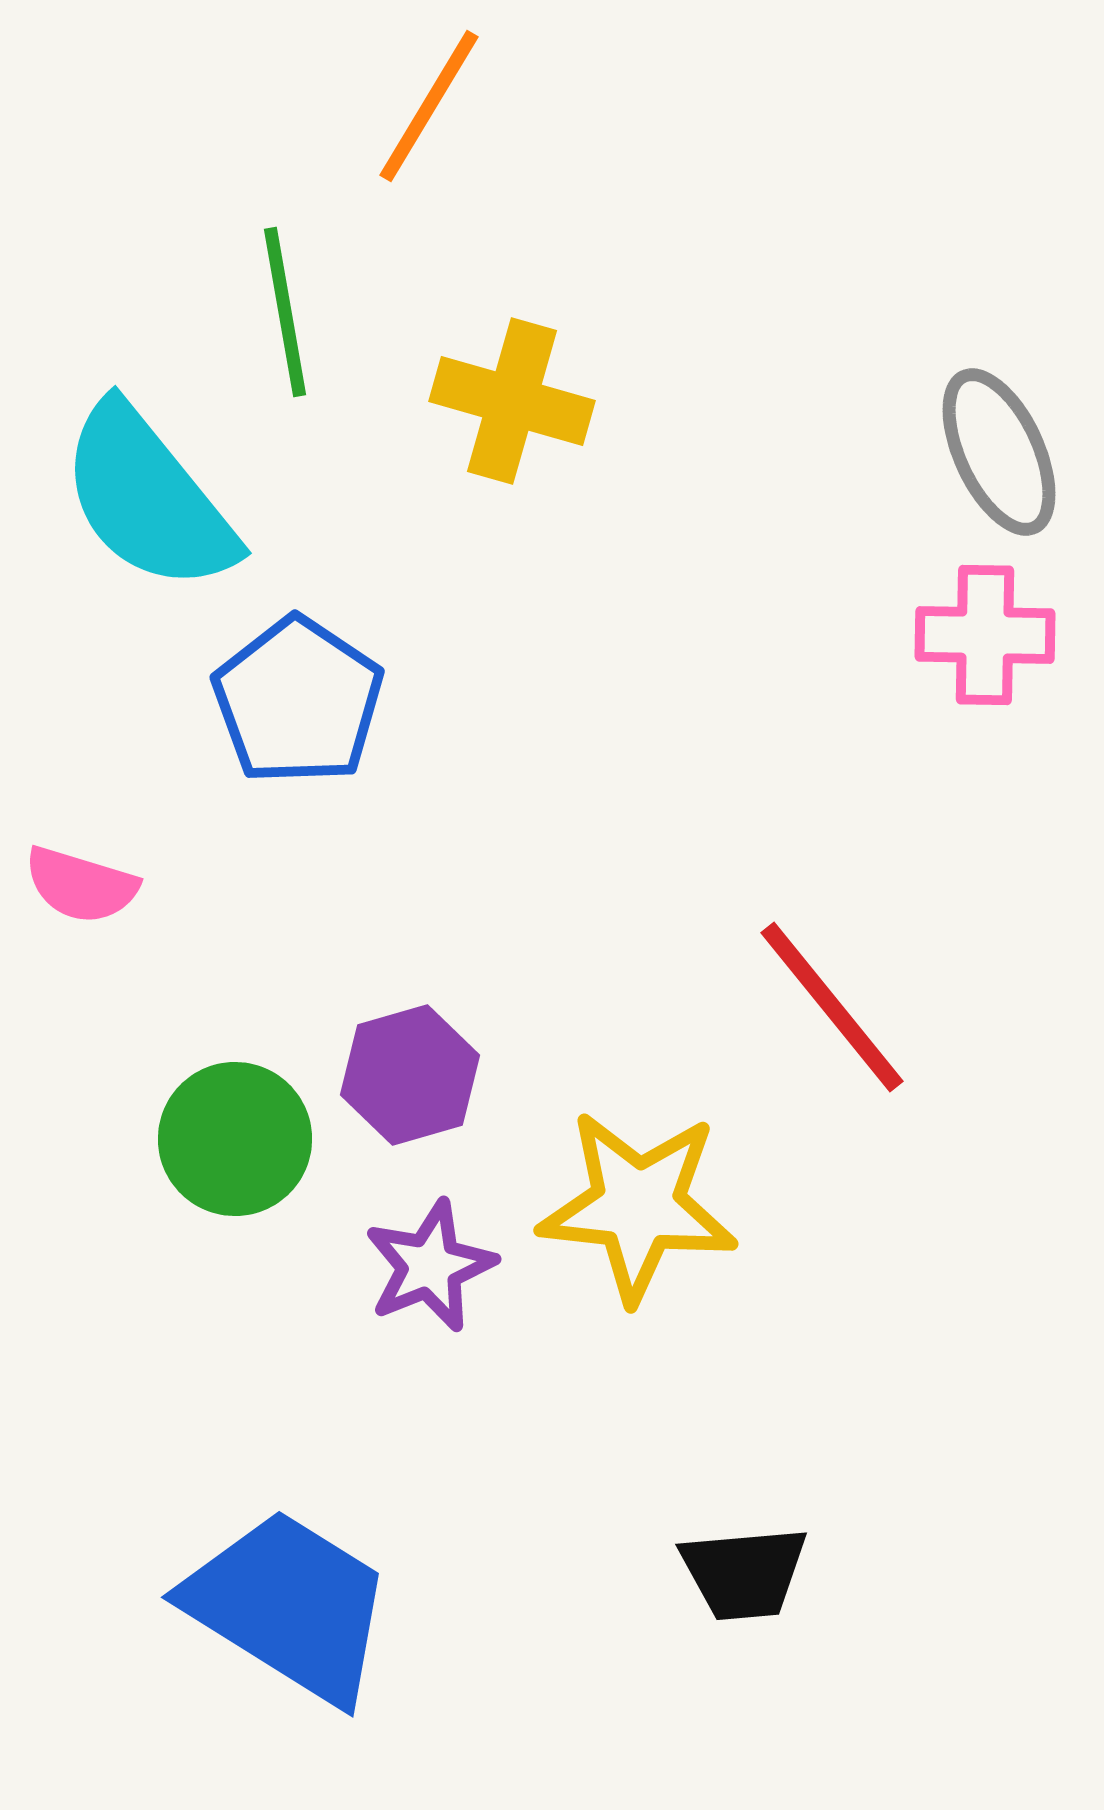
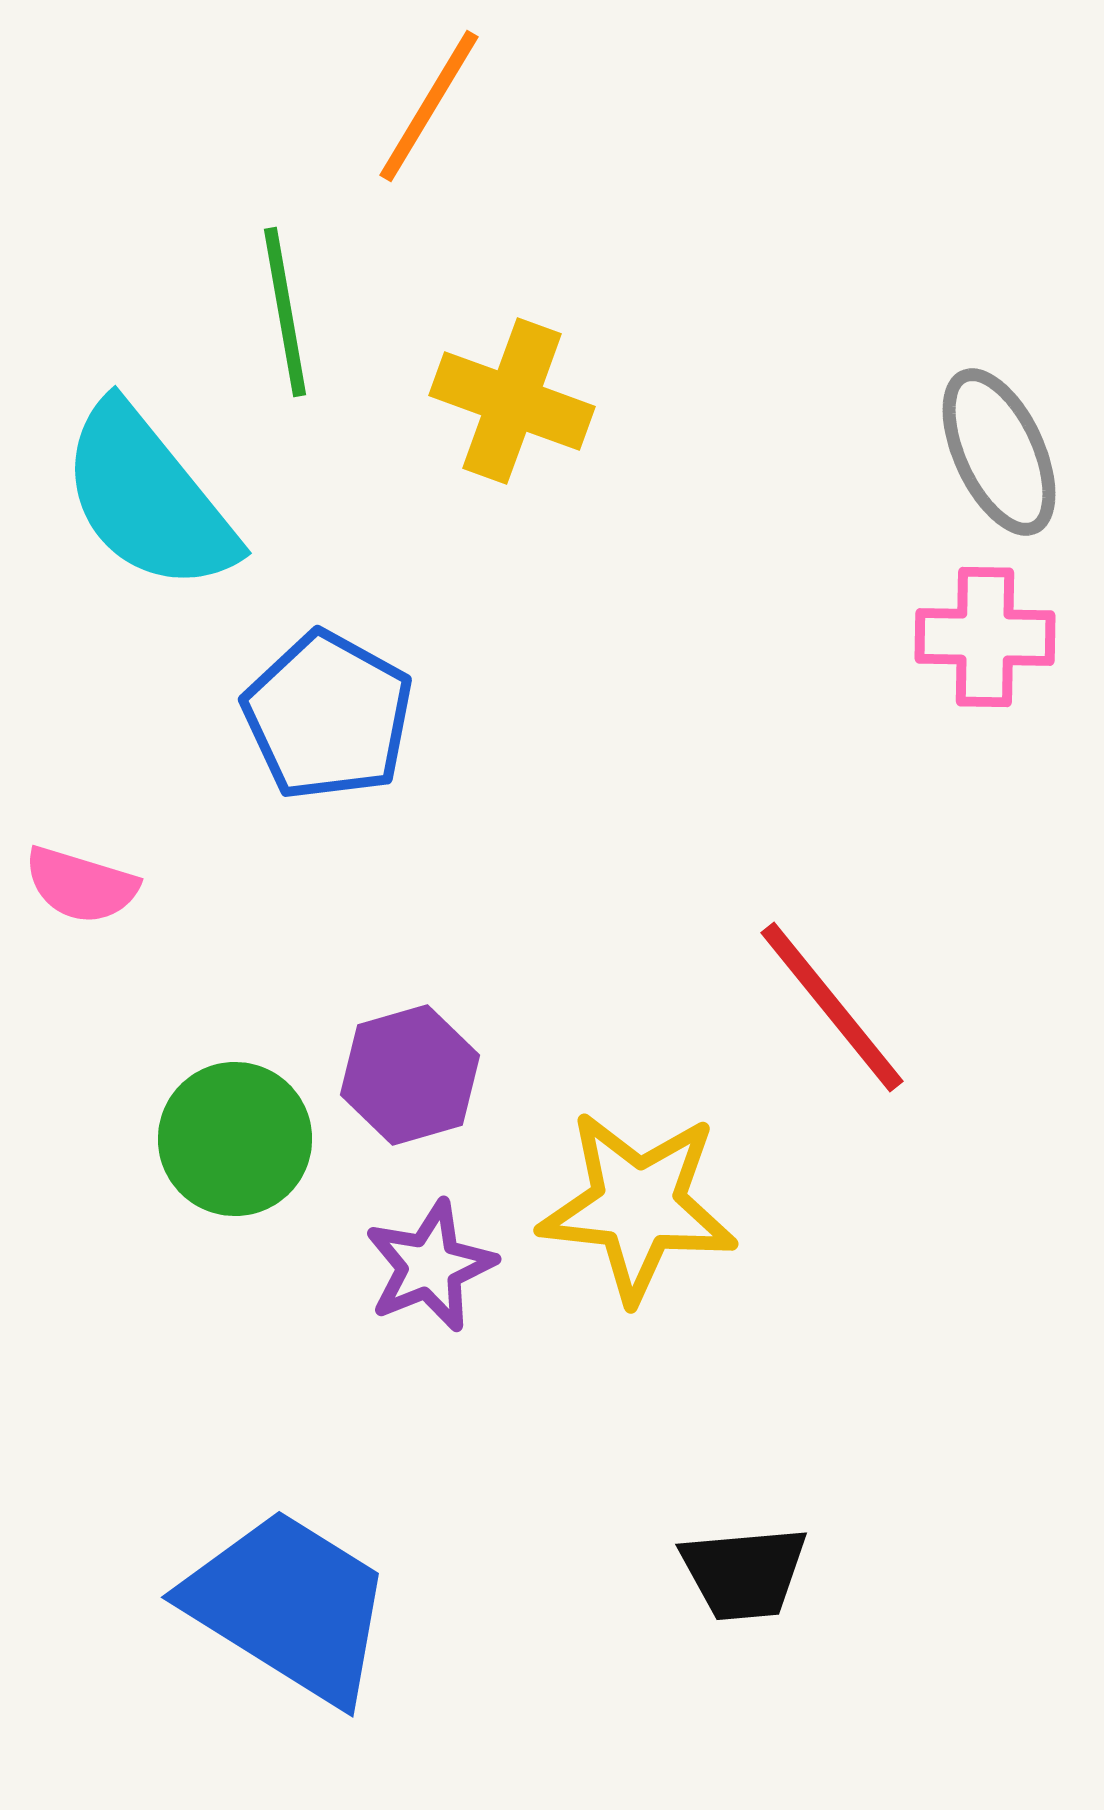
yellow cross: rotated 4 degrees clockwise
pink cross: moved 2 px down
blue pentagon: moved 30 px right, 15 px down; rotated 5 degrees counterclockwise
